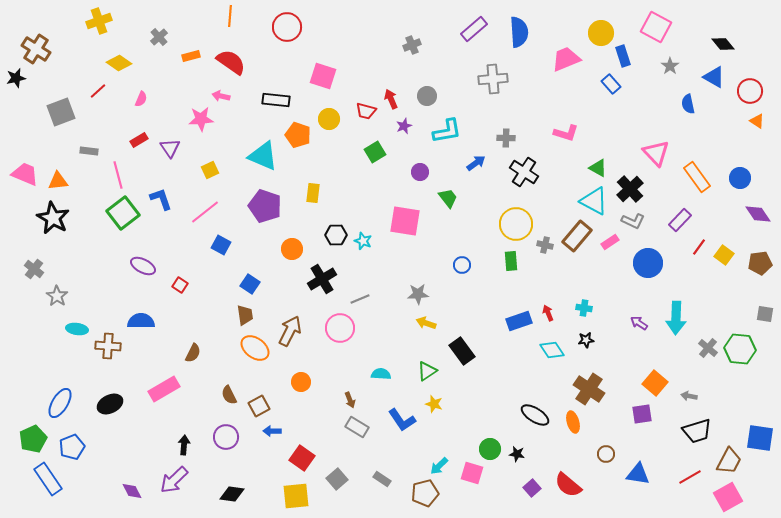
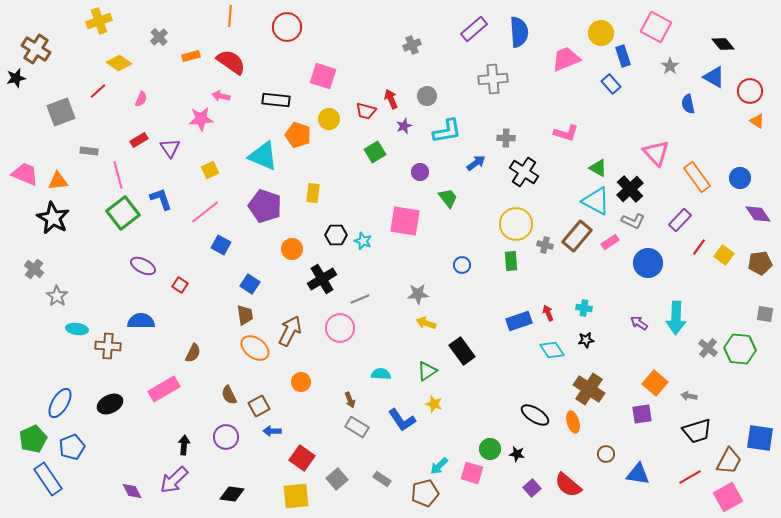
cyan triangle at (594, 201): moved 2 px right
